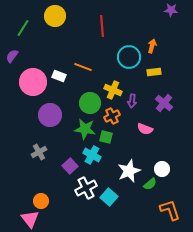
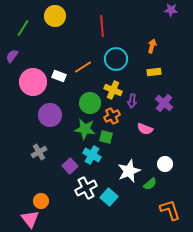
cyan circle: moved 13 px left, 2 px down
orange line: rotated 54 degrees counterclockwise
white circle: moved 3 px right, 5 px up
